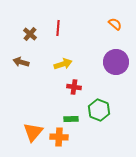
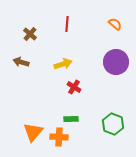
red line: moved 9 px right, 4 px up
red cross: rotated 24 degrees clockwise
green hexagon: moved 14 px right, 14 px down
